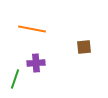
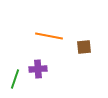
orange line: moved 17 px right, 7 px down
purple cross: moved 2 px right, 6 px down
